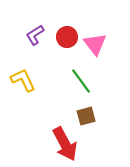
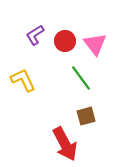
red circle: moved 2 px left, 4 px down
green line: moved 3 px up
